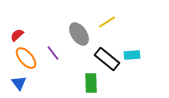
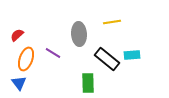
yellow line: moved 5 px right; rotated 24 degrees clockwise
gray ellipse: rotated 30 degrees clockwise
purple line: rotated 21 degrees counterclockwise
orange ellipse: moved 1 px down; rotated 60 degrees clockwise
green rectangle: moved 3 px left
